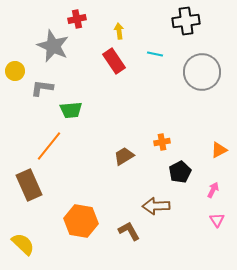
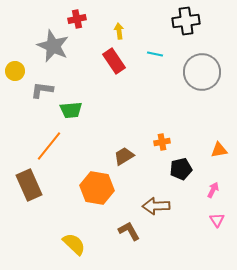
gray L-shape: moved 2 px down
orange triangle: rotated 18 degrees clockwise
black pentagon: moved 1 px right, 3 px up; rotated 15 degrees clockwise
orange hexagon: moved 16 px right, 33 px up
yellow semicircle: moved 51 px right
